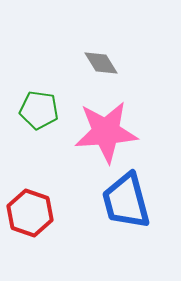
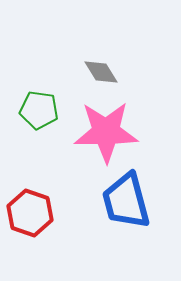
gray diamond: moved 9 px down
pink star: rotated 4 degrees clockwise
